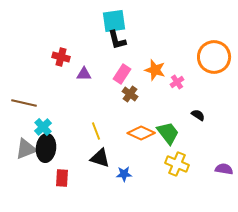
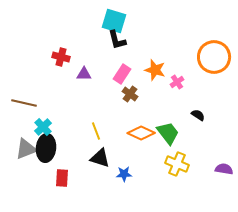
cyan square: rotated 25 degrees clockwise
